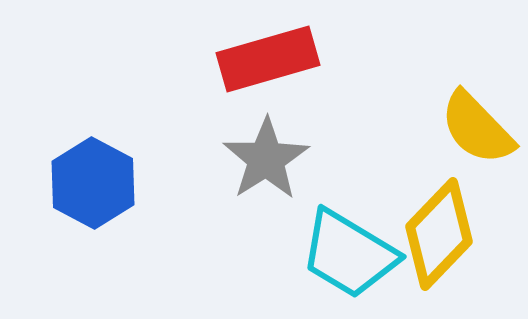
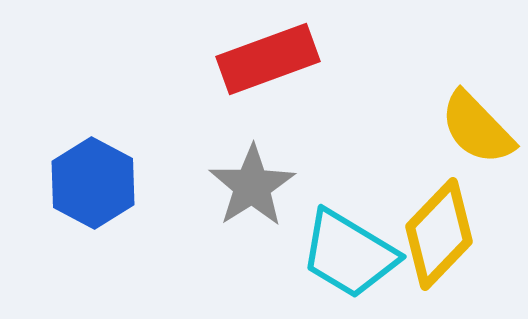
red rectangle: rotated 4 degrees counterclockwise
gray star: moved 14 px left, 27 px down
